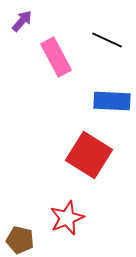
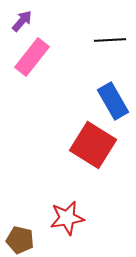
black line: moved 3 px right; rotated 28 degrees counterclockwise
pink rectangle: moved 24 px left; rotated 66 degrees clockwise
blue rectangle: moved 1 px right; rotated 57 degrees clockwise
red square: moved 4 px right, 10 px up
red star: rotated 12 degrees clockwise
